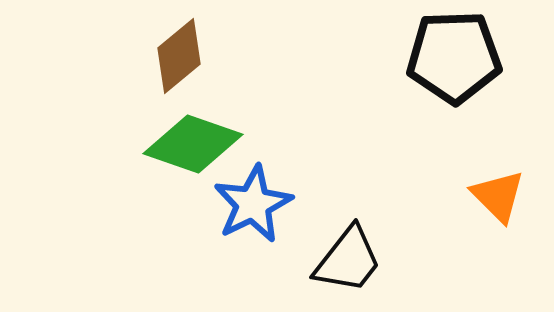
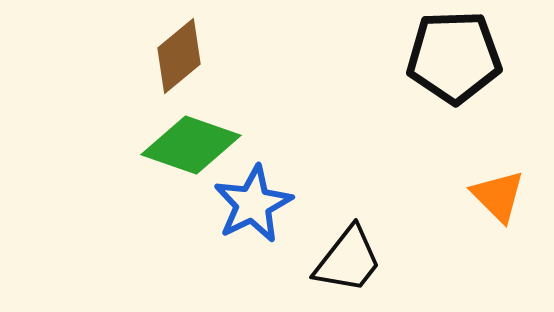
green diamond: moved 2 px left, 1 px down
